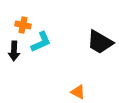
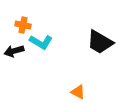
cyan L-shape: rotated 55 degrees clockwise
black arrow: rotated 72 degrees clockwise
